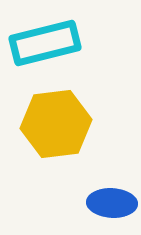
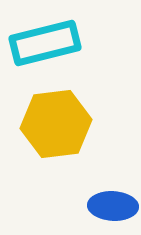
blue ellipse: moved 1 px right, 3 px down
